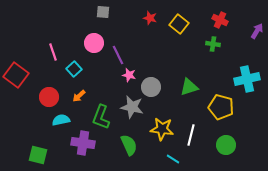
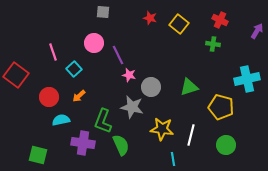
green L-shape: moved 2 px right, 4 px down
green semicircle: moved 8 px left
cyan line: rotated 48 degrees clockwise
